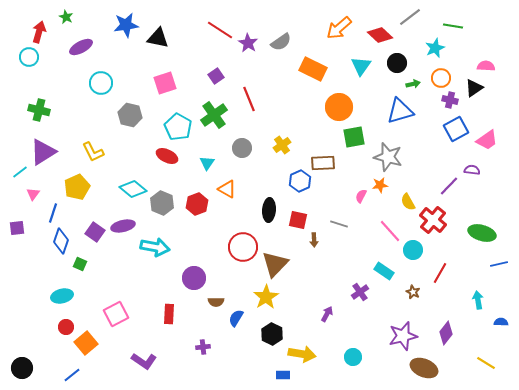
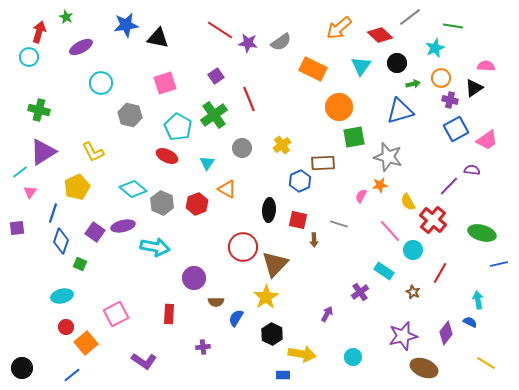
purple star at (248, 43): rotated 24 degrees counterclockwise
pink triangle at (33, 194): moved 3 px left, 2 px up
blue semicircle at (501, 322): moved 31 px left; rotated 24 degrees clockwise
